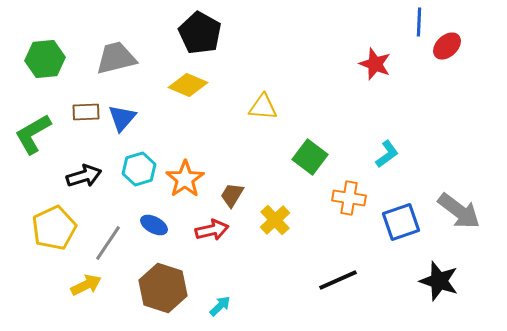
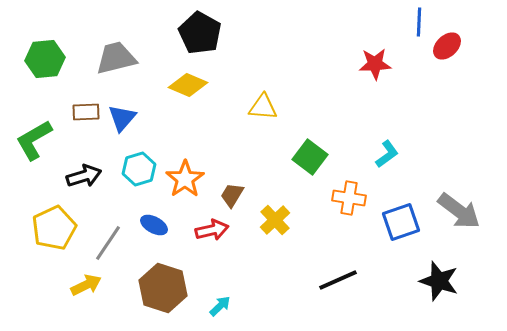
red star: rotated 24 degrees counterclockwise
green L-shape: moved 1 px right, 6 px down
